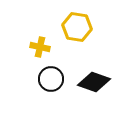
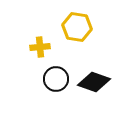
yellow cross: rotated 18 degrees counterclockwise
black circle: moved 5 px right
